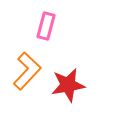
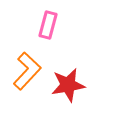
pink rectangle: moved 2 px right, 1 px up
